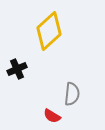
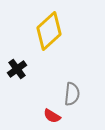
black cross: rotated 12 degrees counterclockwise
